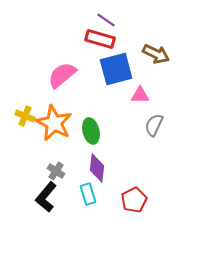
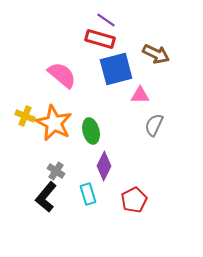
pink semicircle: rotated 80 degrees clockwise
purple diamond: moved 7 px right, 2 px up; rotated 20 degrees clockwise
